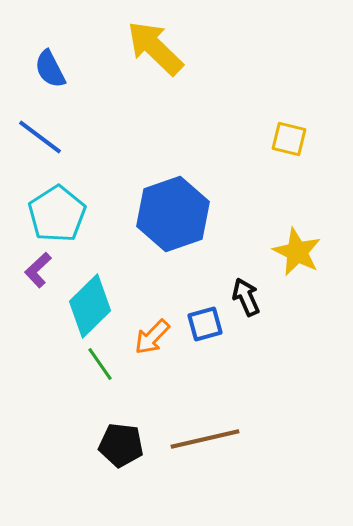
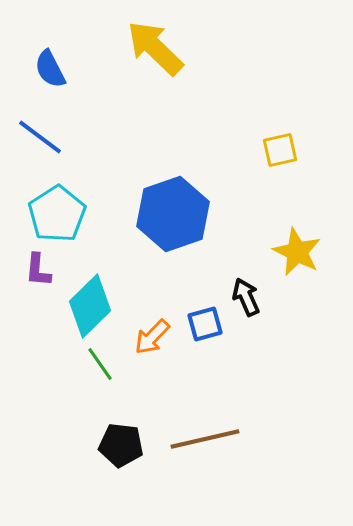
yellow square: moved 9 px left, 11 px down; rotated 27 degrees counterclockwise
purple L-shape: rotated 42 degrees counterclockwise
